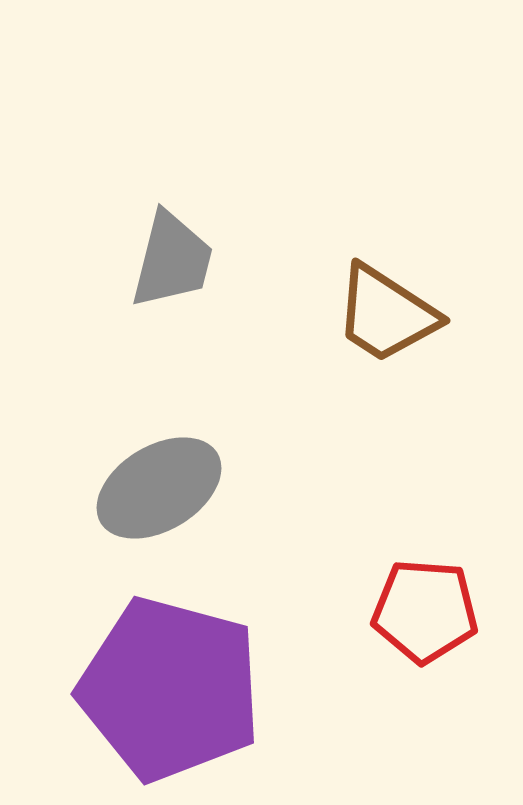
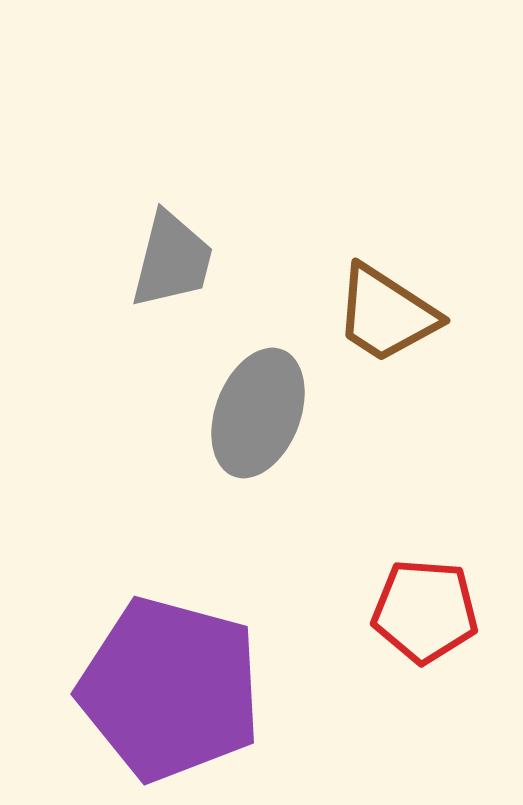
gray ellipse: moved 99 px right, 75 px up; rotated 38 degrees counterclockwise
